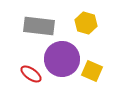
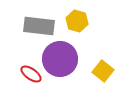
yellow hexagon: moved 9 px left, 2 px up
purple circle: moved 2 px left
yellow square: moved 11 px right; rotated 15 degrees clockwise
